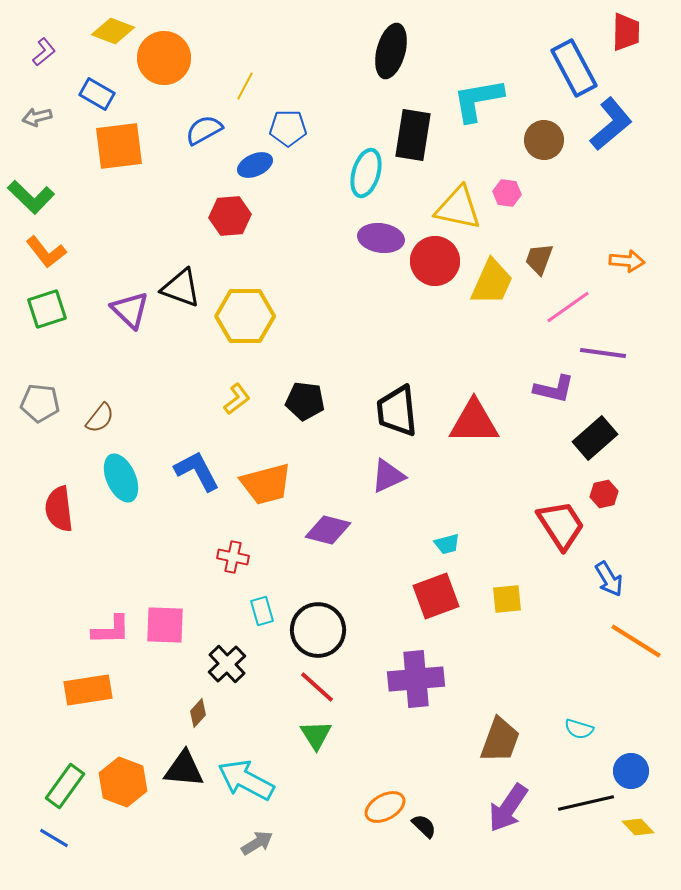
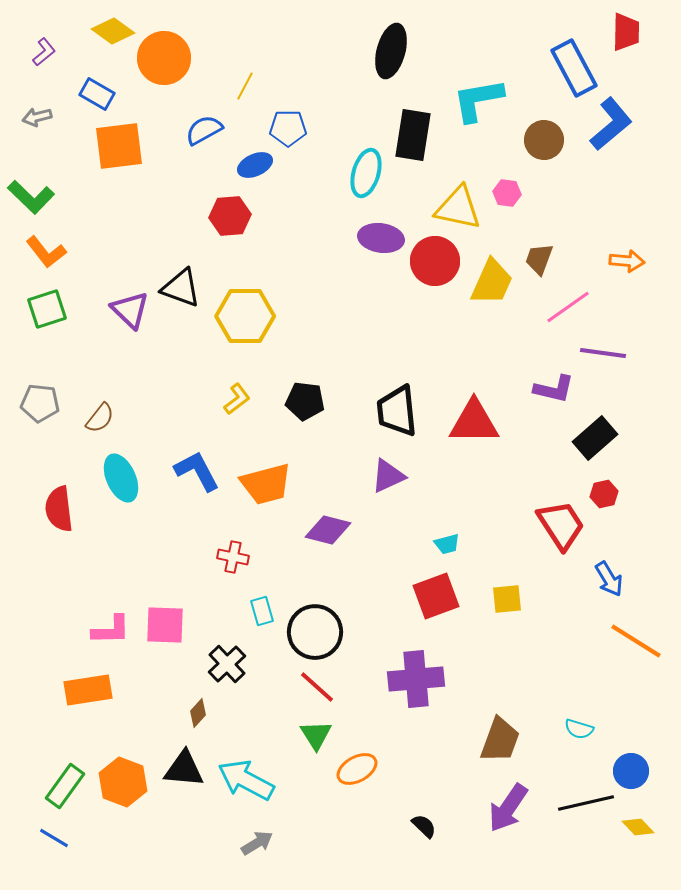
yellow diamond at (113, 31): rotated 15 degrees clockwise
black circle at (318, 630): moved 3 px left, 2 px down
orange ellipse at (385, 807): moved 28 px left, 38 px up
